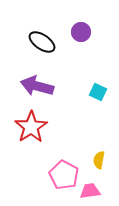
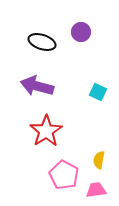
black ellipse: rotated 16 degrees counterclockwise
red star: moved 15 px right, 4 px down
pink trapezoid: moved 6 px right, 1 px up
